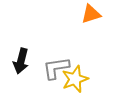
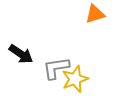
orange triangle: moved 4 px right
black arrow: moved 7 px up; rotated 70 degrees counterclockwise
